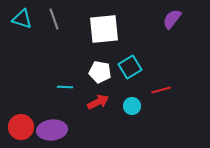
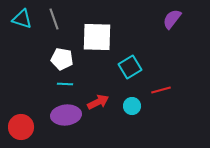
white square: moved 7 px left, 8 px down; rotated 8 degrees clockwise
white pentagon: moved 38 px left, 13 px up
cyan line: moved 3 px up
purple ellipse: moved 14 px right, 15 px up
